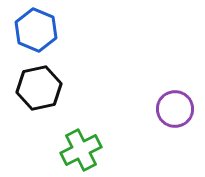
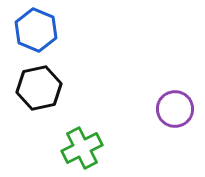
green cross: moved 1 px right, 2 px up
